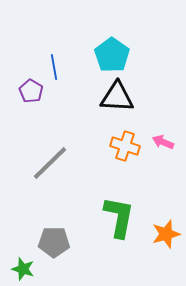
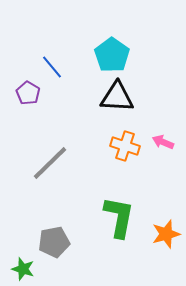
blue line: moved 2 px left; rotated 30 degrees counterclockwise
purple pentagon: moved 3 px left, 2 px down
gray pentagon: rotated 12 degrees counterclockwise
